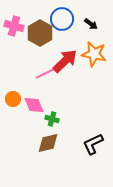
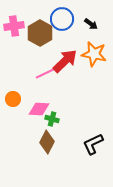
pink cross: rotated 24 degrees counterclockwise
pink diamond: moved 5 px right, 4 px down; rotated 65 degrees counterclockwise
brown diamond: moved 1 px left, 1 px up; rotated 50 degrees counterclockwise
